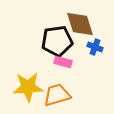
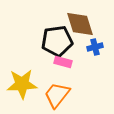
blue cross: rotated 35 degrees counterclockwise
yellow star: moved 6 px left, 3 px up
orange trapezoid: rotated 36 degrees counterclockwise
